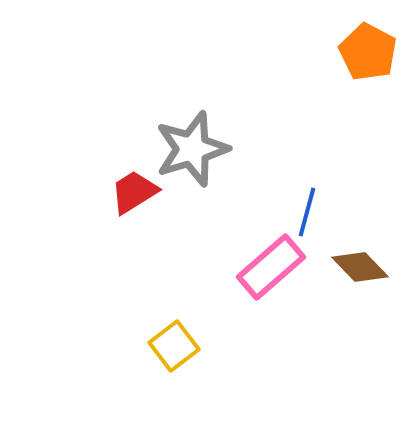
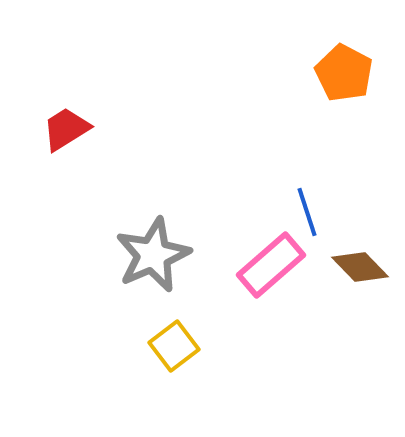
orange pentagon: moved 24 px left, 21 px down
gray star: moved 39 px left, 106 px down; rotated 6 degrees counterclockwise
red trapezoid: moved 68 px left, 63 px up
blue line: rotated 33 degrees counterclockwise
pink rectangle: moved 2 px up
